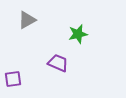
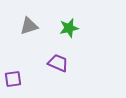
gray triangle: moved 2 px right, 6 px down; rotated 12 degrees clockwise
green star: moved 9 px left, 6 px up
